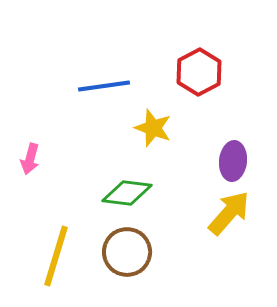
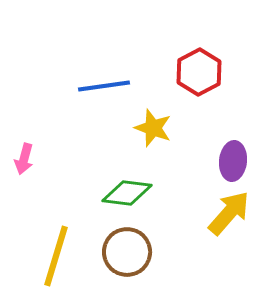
pink arrow: moved 6 px left
